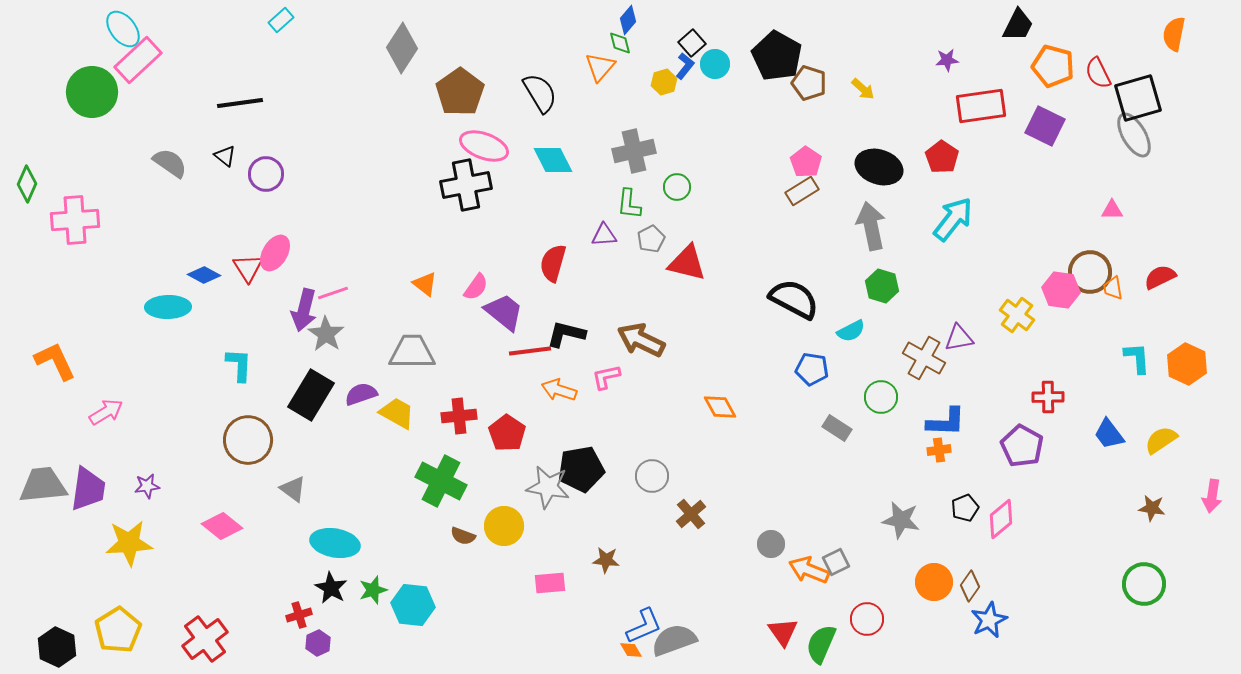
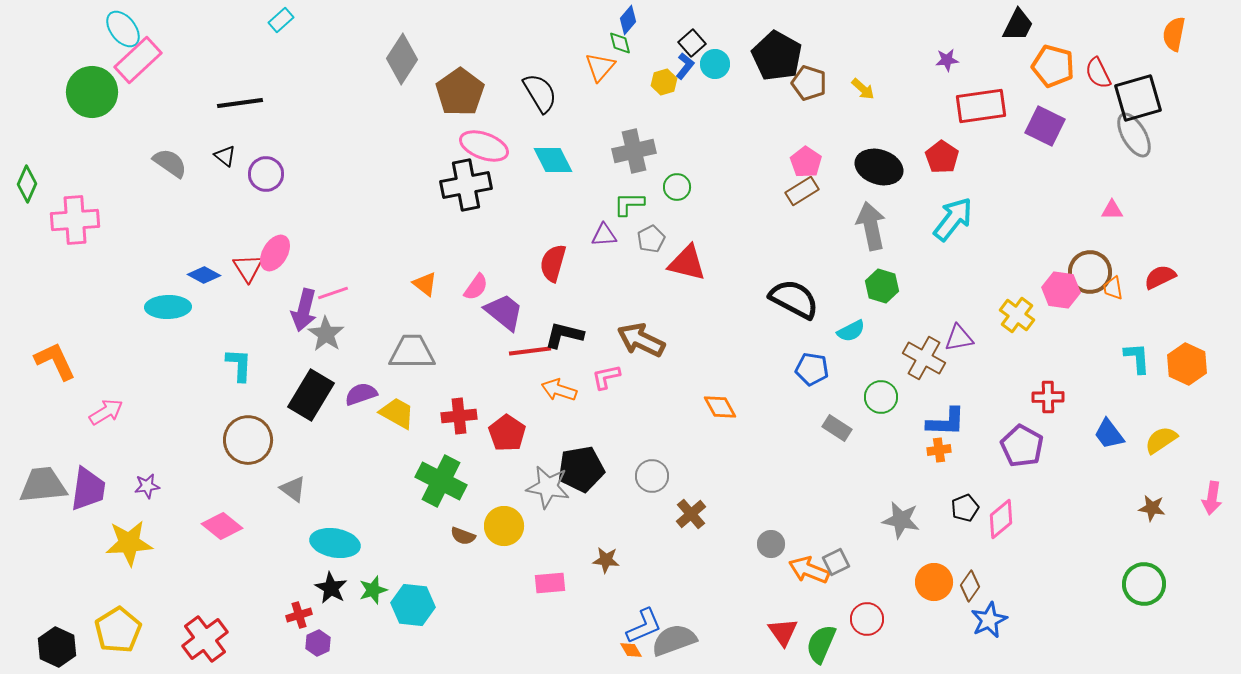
gray diamond at (402, 48): moved 11 px down
green L-shape at (629, 204): rotated 84 degrees clockwise
black L-shape at (566, 334): moved 2 px left, 1 px down
pink arrow at (1212, 496): moved 2 px down
